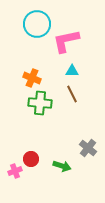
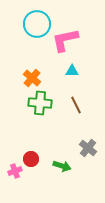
pink L-shape: moved 1 px left, 1 px up
orange cross: rotated 18 degrees clockwise
brown line: moved 4 px right, 11 px down
